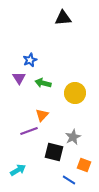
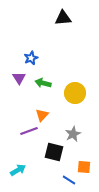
blue star: moved 1 px right, 2 px up
gray star: moved 3 px up
orange square: moved 2 px down; rotated 16 degrees counterclockwise
